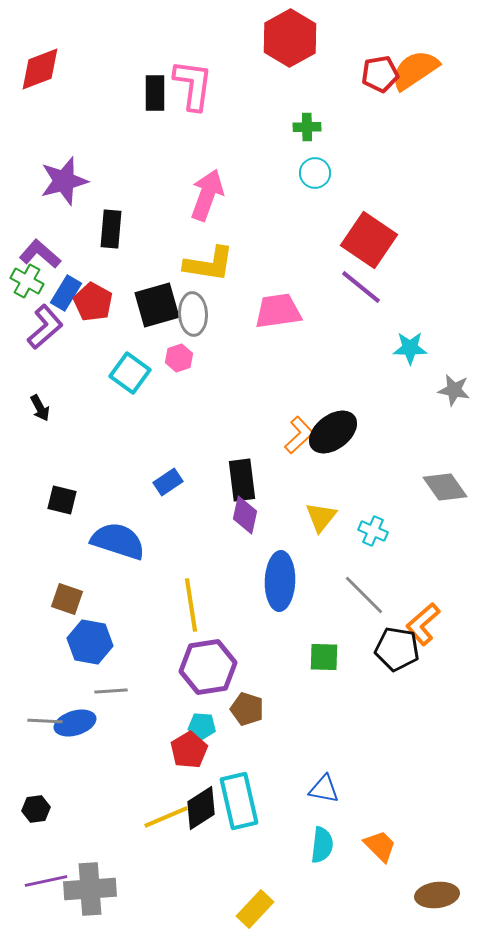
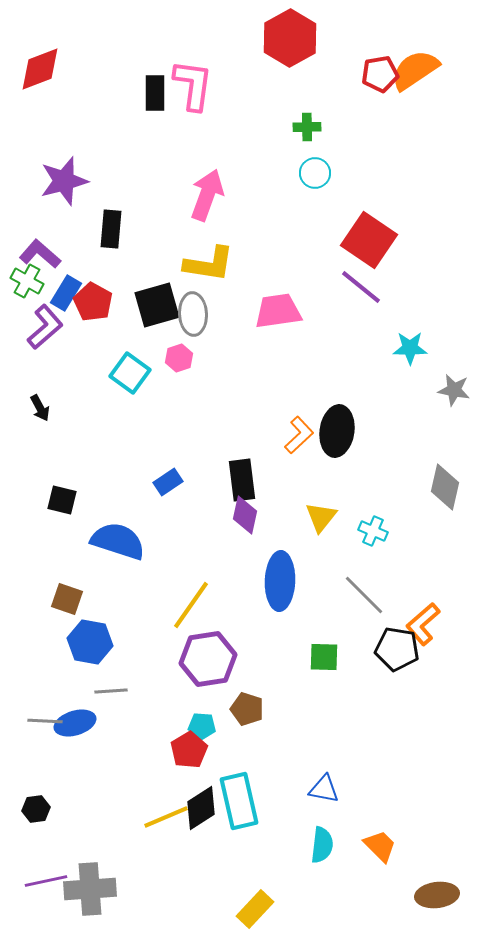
black ellipse at (333, 432): moved 4 px right, 1 px up; rotated 45 degrees counterclockwise
gray diamond at (445, 487): rotated 48 degrees clockwise
yellow line at (191, 605): rotated 44 degrees clockwise
purple hexagon at (208, 667): moved 8 px up
